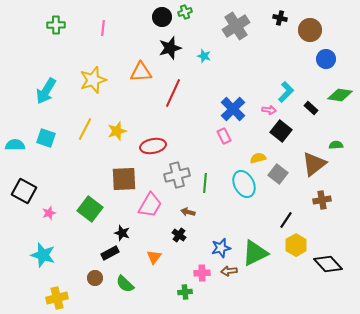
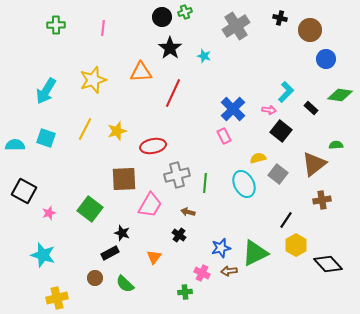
black star at (170, 48): rotated 20 degrees counterclockwise
pink cross at (202, 273): rotated 28 degrees clockwise
